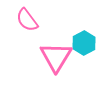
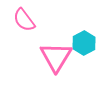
pink semicircle: moved 3 px left
